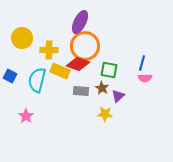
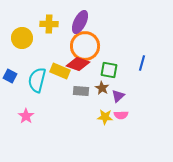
yellow cross: moved 26 px up
pink semicircle: moved 24 px left, 37 px down
yellow star: moved 3 px down
